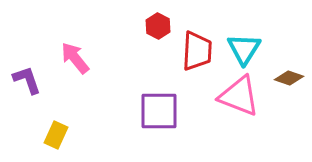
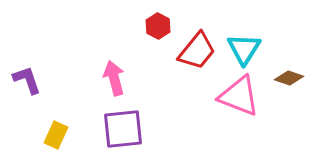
red trapezoid: rotated 36 degrees clockwise
pink arrow: moved 39 px right, 20 px down; rotated 24 degrees clockwise
purple square: moved 36 px left, 18 px down; rotated 6 degrees counterclockwise
